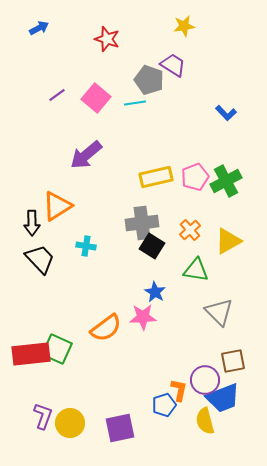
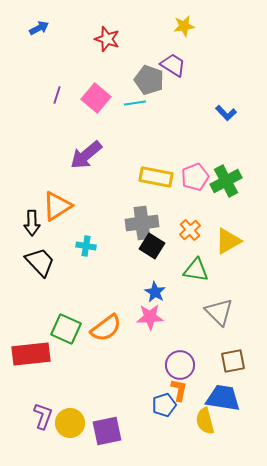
purple line: rotated 36 degrees counterclockwise
yellow rectangle: rotated 24 degrees clockwise
black trapezoid: moved 3 px down
pink star: moved 7 px right
green square: moved 9 px right, 20 px up
purple circle: moved 25 px left, 15 px up
blue trapezoid: rotated 150 degrees counterclockwise
purple square: moved 13 px left, 3 px down
